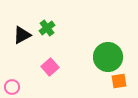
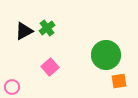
black triangle: moved 2 px right, 4 px up
green circle: moved 2 px left, 2 px up
